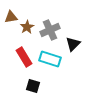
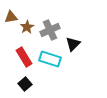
black square: moved 8 px left, 2 px up; rotated 32 degrees clockwise
